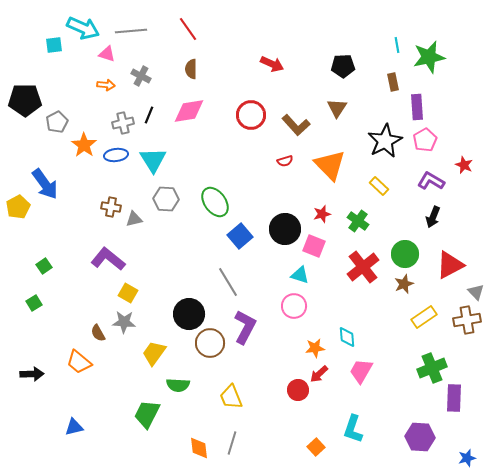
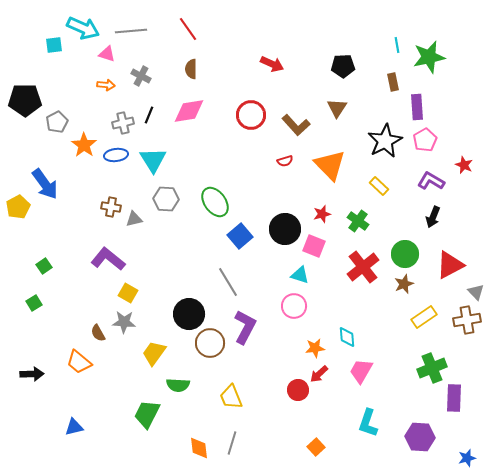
cyan L-shape at (353, 429): moved 15 px right, 6 px up
